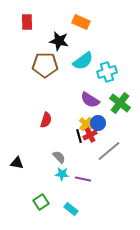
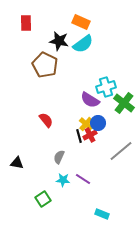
red rectangle: moved 1 px left, 1 px down
cyan semicircle: moved 17 px up
brown pentagon: rotated 25 degrees clockwise
cyan cross: moved 1 px left, 15 px down
green cross: moved 4 px right
red semicircle: rotated 56 degrees counterclockwise
gray line: moved 12 px right
gray semicircle: rotated 112 degrees counterclockwise
cyan star: moved 1 px right, 6 px down
purple line: rotated 21 degrees clockwise
green square: moved 2 px right, 3 px up
cyan rectangle: moved 31 px right, 5 px down; rotated 16 degrees counterclockwise
